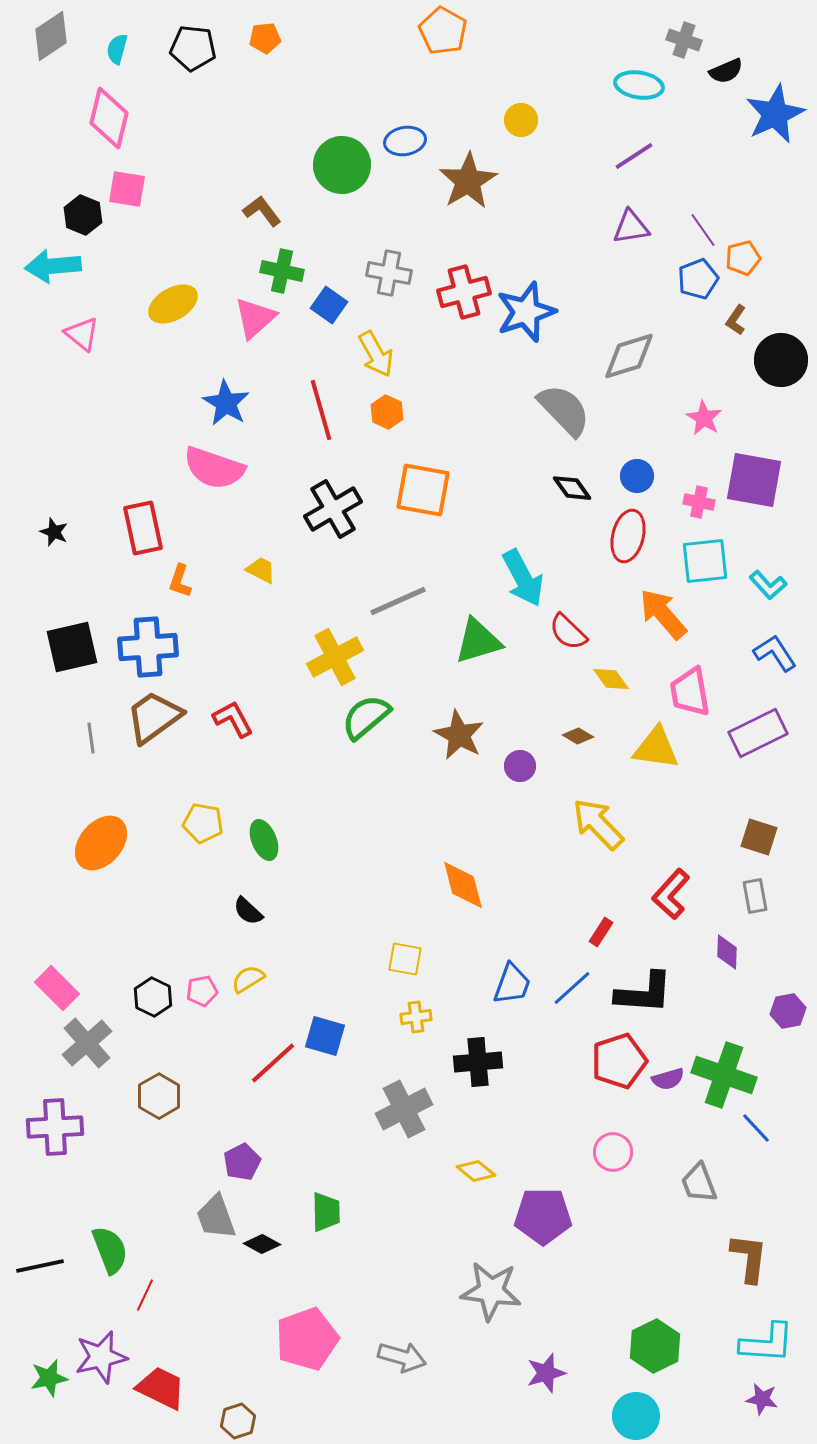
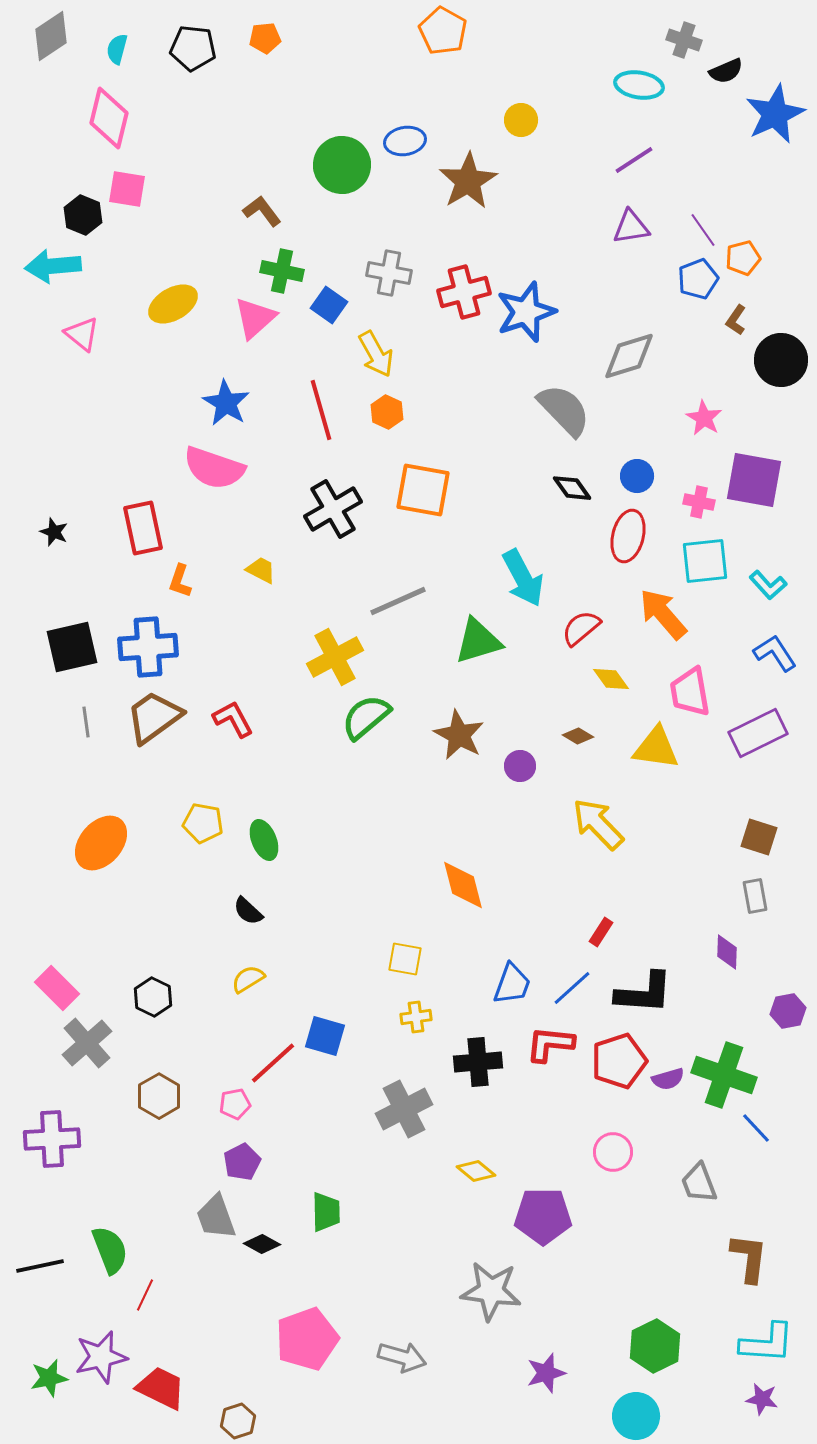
purple line at (634, 156): moved 4 px down
red semicircle at (568, 632): moved 13 px right, 4 px up; rotated 96 degrees clockwise
gray line at (91, 738): moved 5 px left, 16 px up
red L-shape at (671, 894): moved 121 px left, 150 px down; rotated 54 degrees clockwise
pink pentagon at (202, 991): moved 33 px right, 113 px down
purple cross at (55, 1127): moved 3 px left, 12 px down
